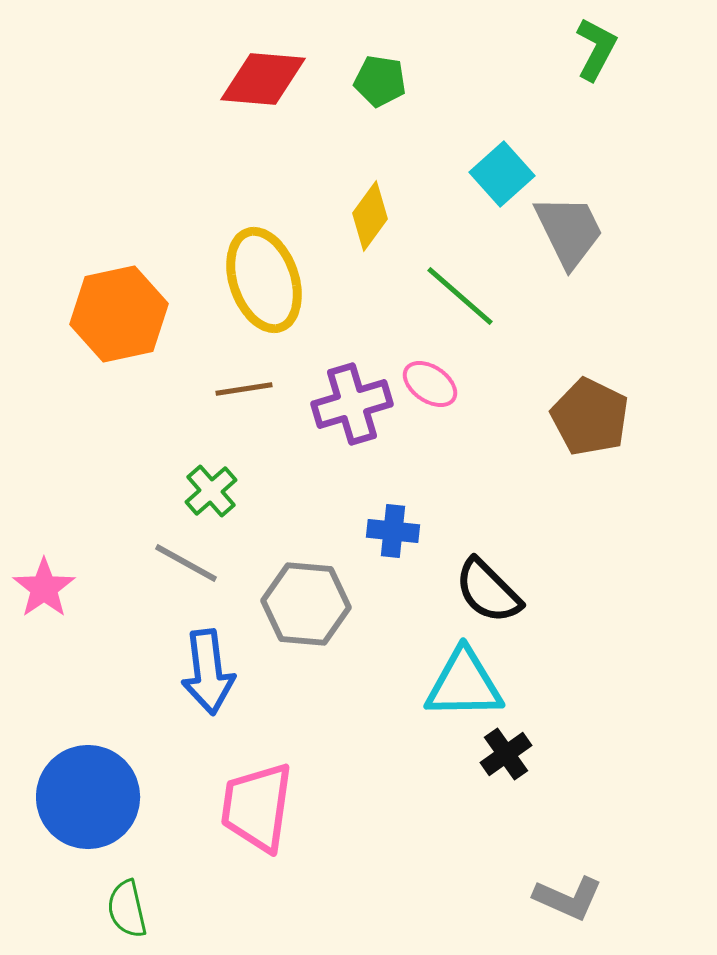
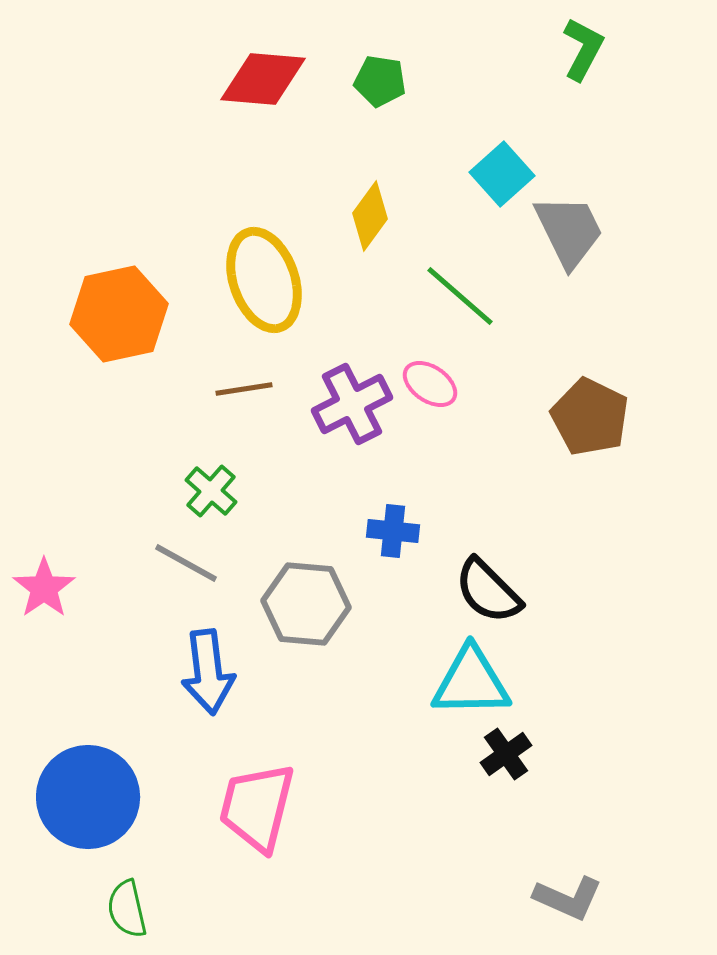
green L-shape: moved 13 px left
purple cross: rotated 10 degrees counterclockwise
green cross: rotated 8 degrees counterclockwise
cyan triangle: moved 7 px right, 2 px up
pink trapezoid: rotated 6 degrees clockwise
